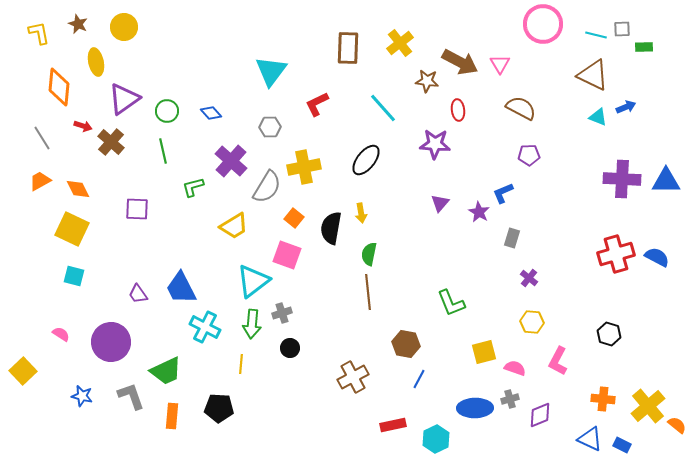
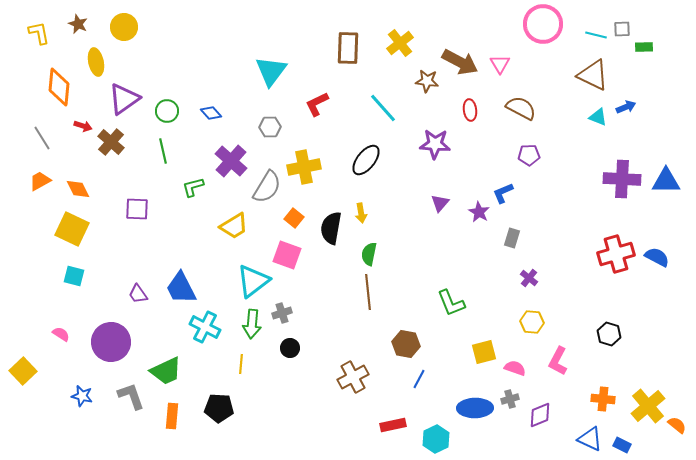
red ellipse at (458, 110): moved 12 px right
